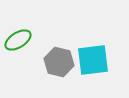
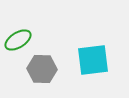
gray hexagon: moved 17 px left, 7 px down; rotated 12 degrees counterclockwise
